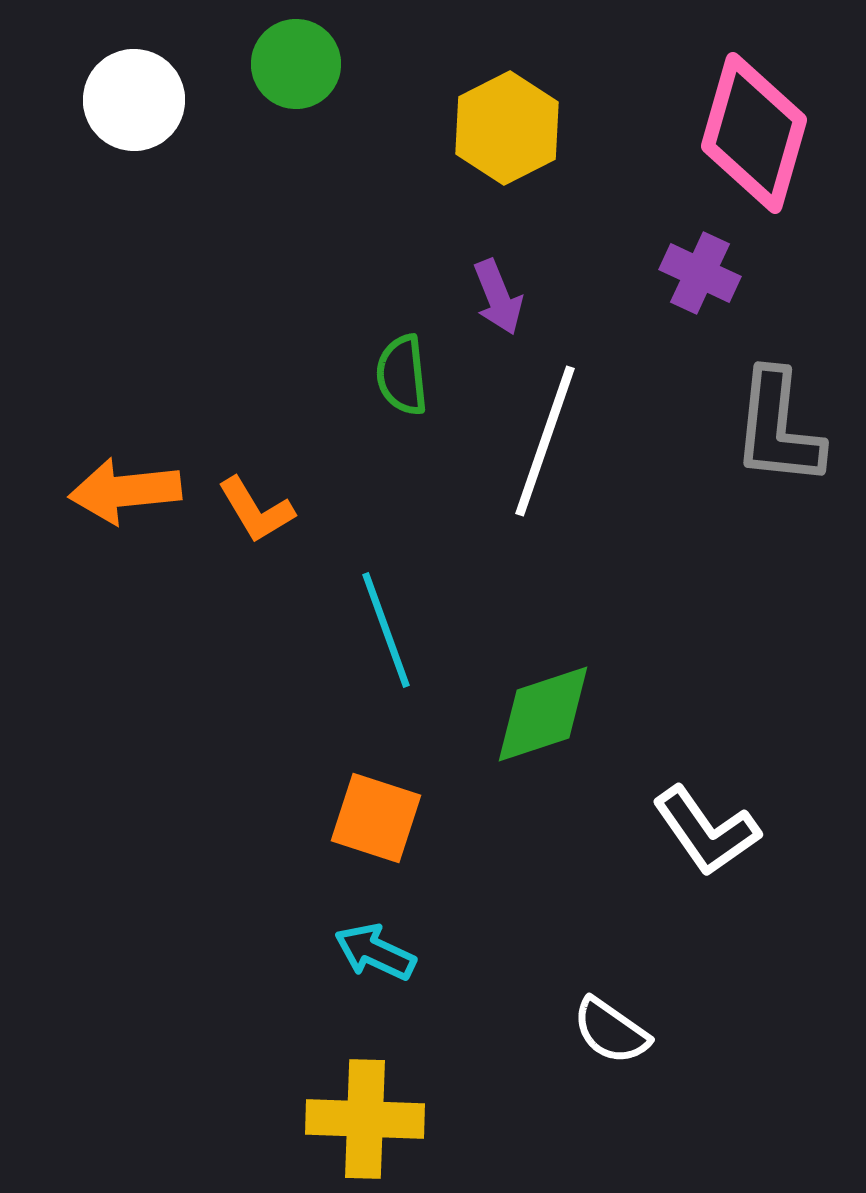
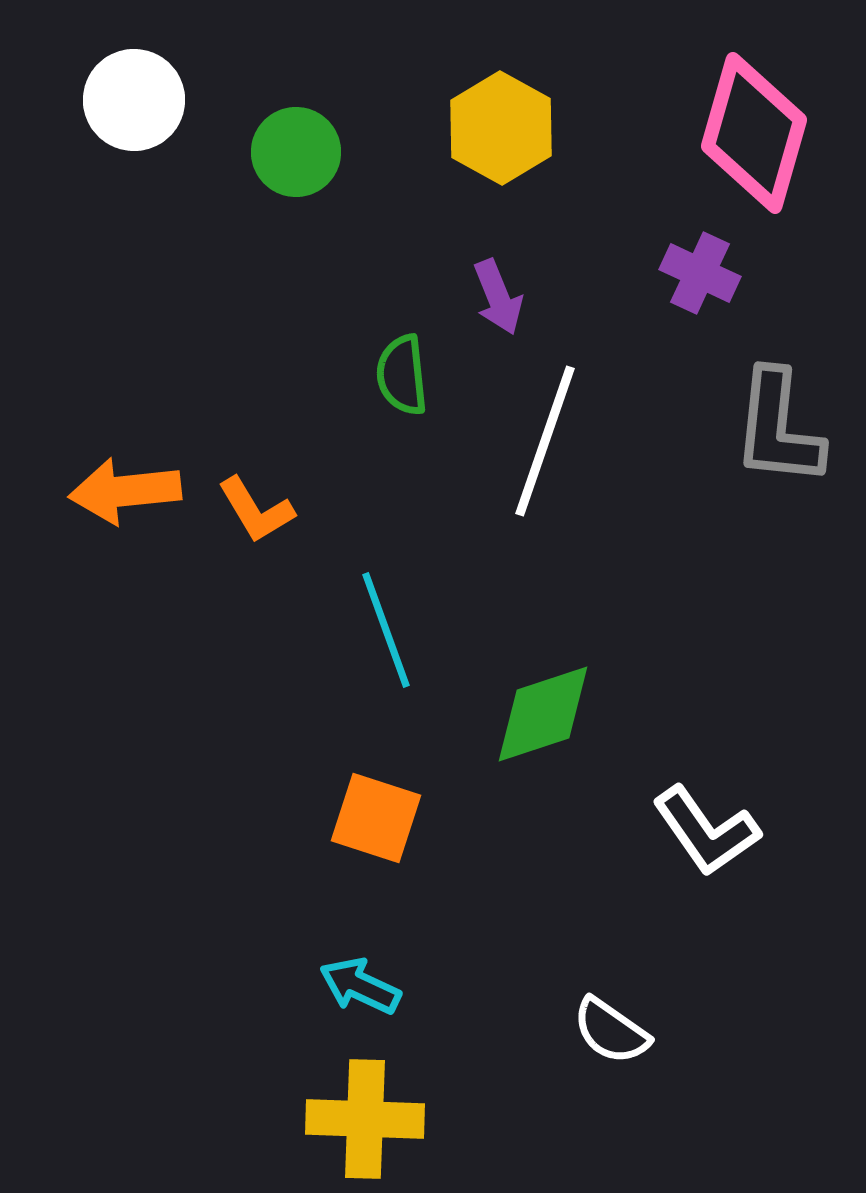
green circle: moved 88 px down
yellow hexagon: moved 6 px left; rotated 4 degrees counterclockwise
cyan arrow: moved 15 px left, 34 px down
